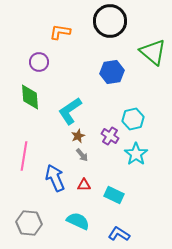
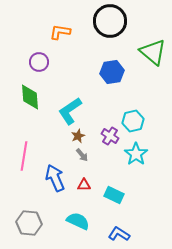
cyan hexagon: moved 2 px down
